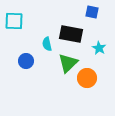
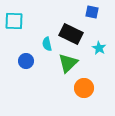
black rectangle: rotated 15 degrees clockwise
orange circle: moved 3 px left, 10 px down
